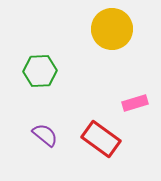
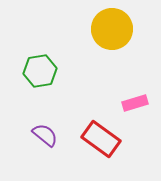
green hexagon: rotated 8 degrees counterclockwise
